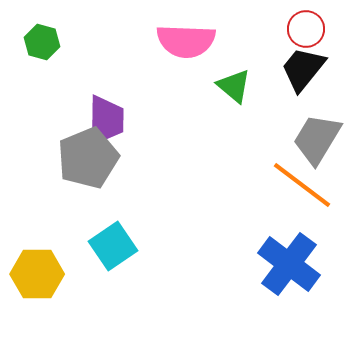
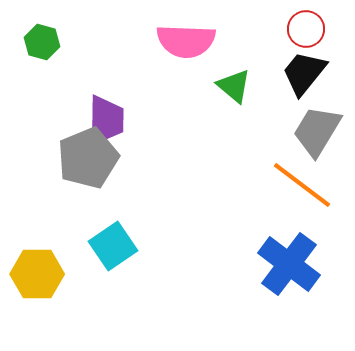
black trapezoid: moved 1 px right, 4 px down
gray trapezoid: moved 8 px up
